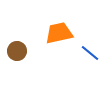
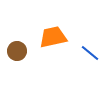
orange trapezoid: moved 6 px left, 4 px down
